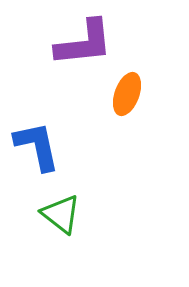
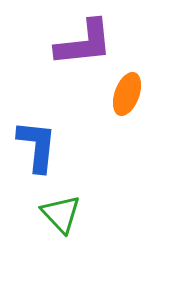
blue L-shape: rotated 18 degrees clockwise
green triangle: rotated 9 degrees clockwise
